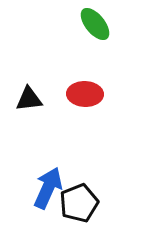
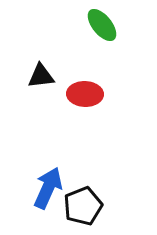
green ellipse: moved 7 px right, 1 px down
black triangle: moved 12 px right, 23 px up
black pentagon: moved 4 px right, 3 px down
